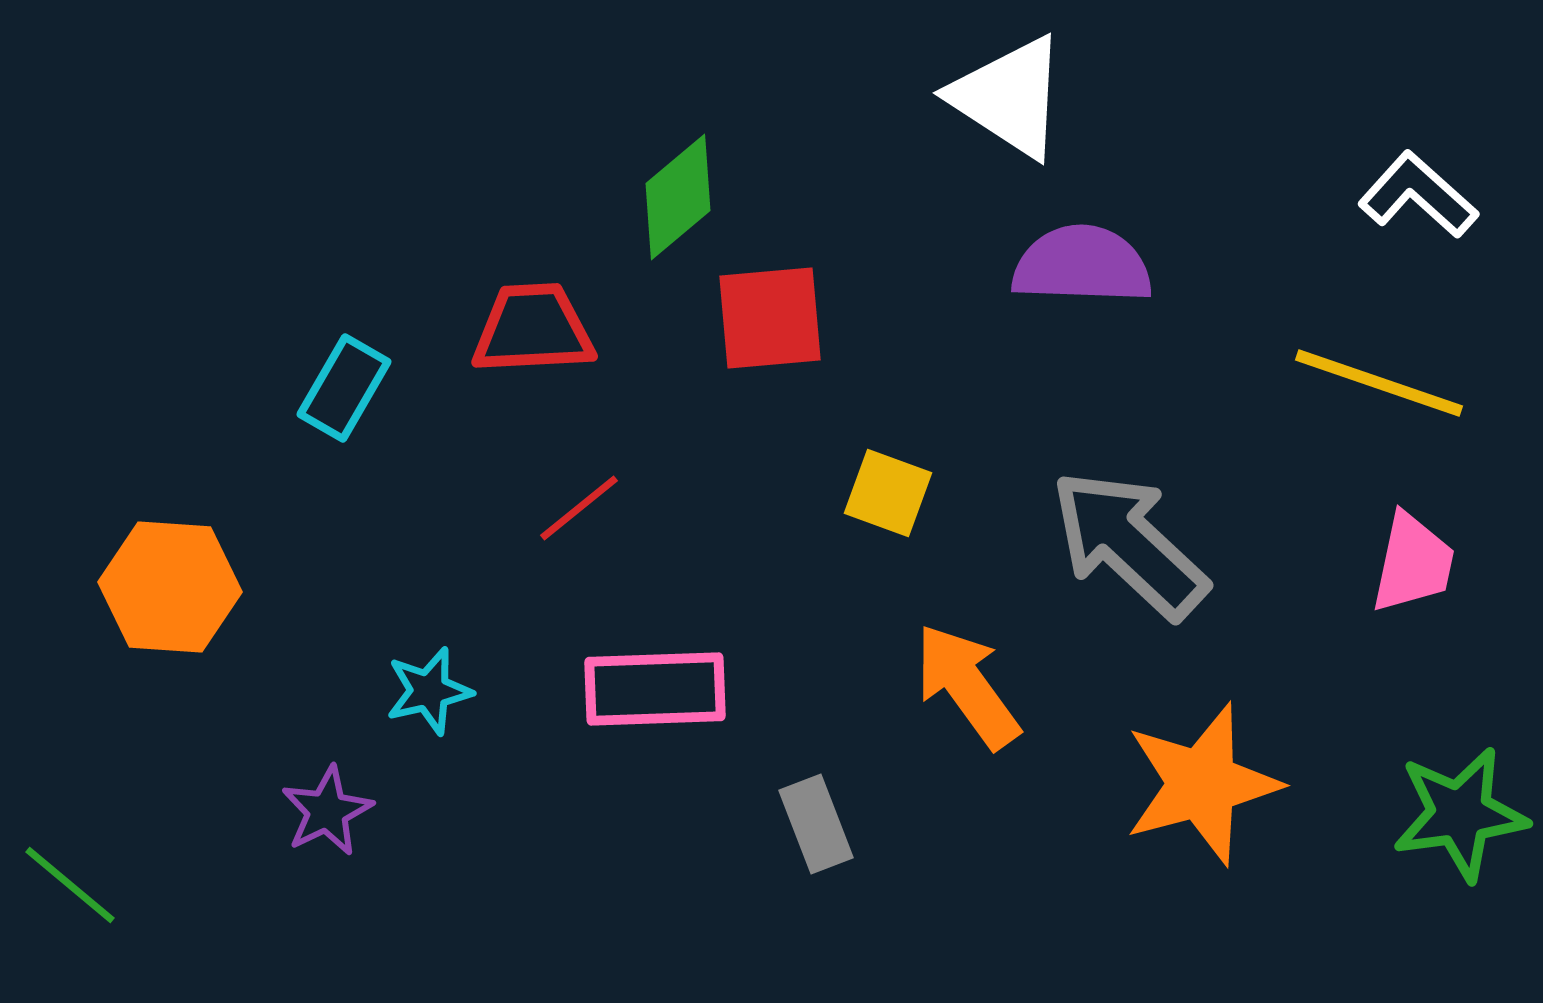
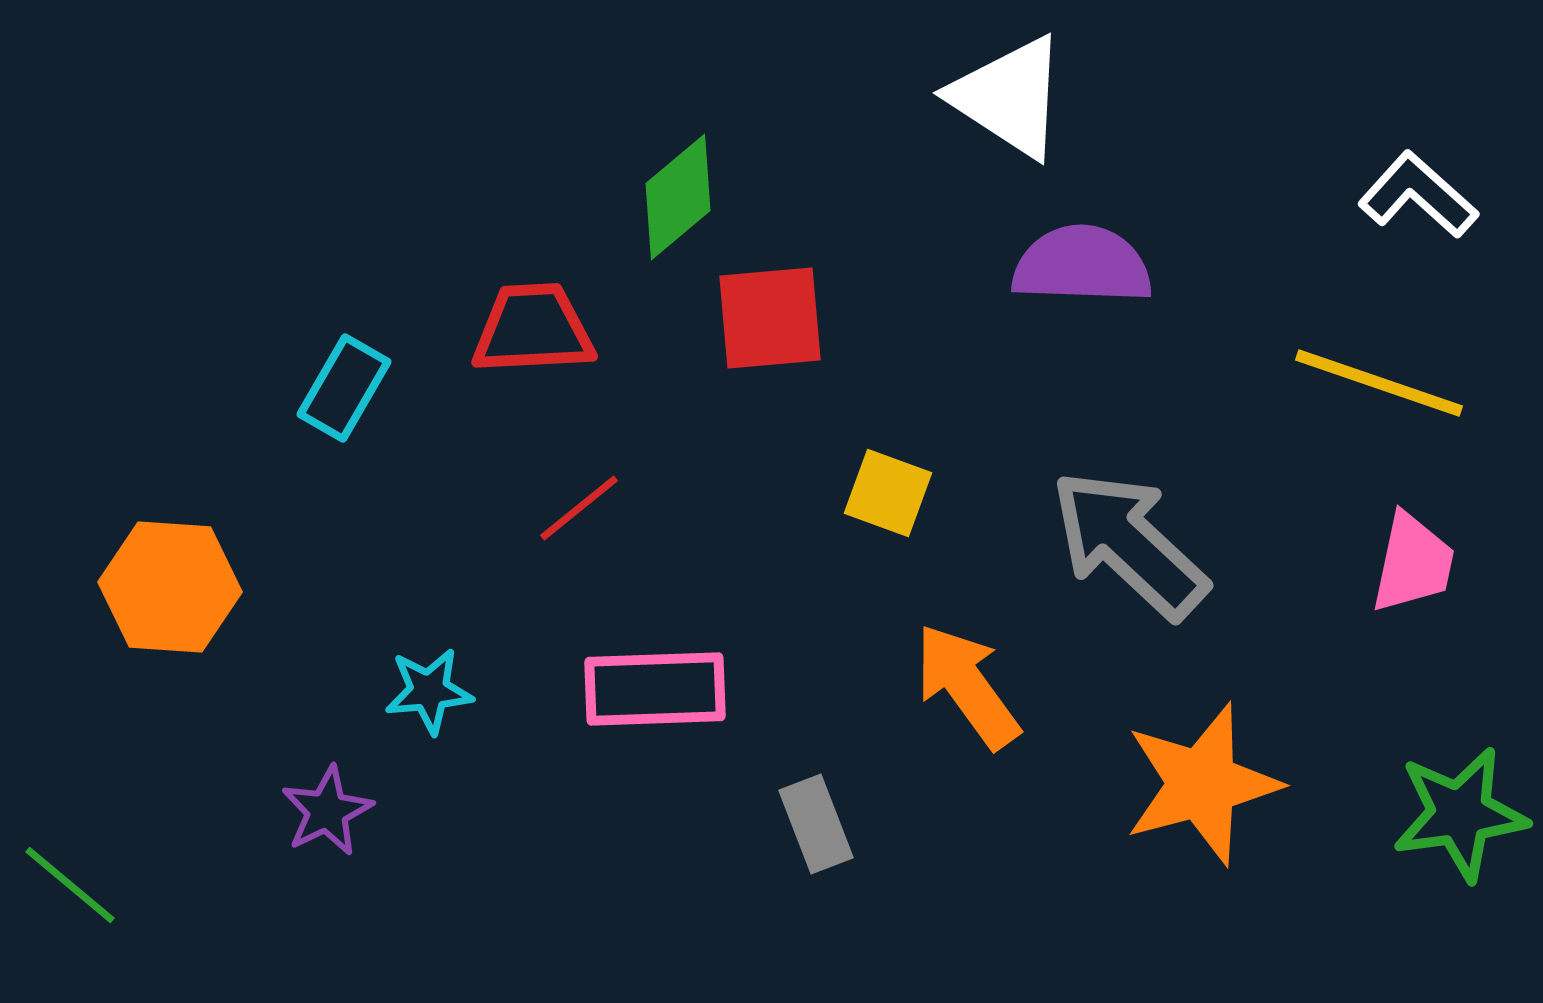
cyan star: rotated 8 degrees clockwise
